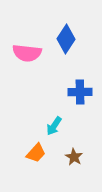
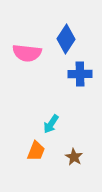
blue cross: moved 18 px up
cyan arrow: moved 3 px left, 2 px up
orange trapezoid: moved 2 px up; rotated 20 degrees counterclockwise
